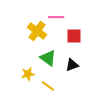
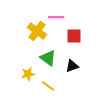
black triangle: moved 1 px down
